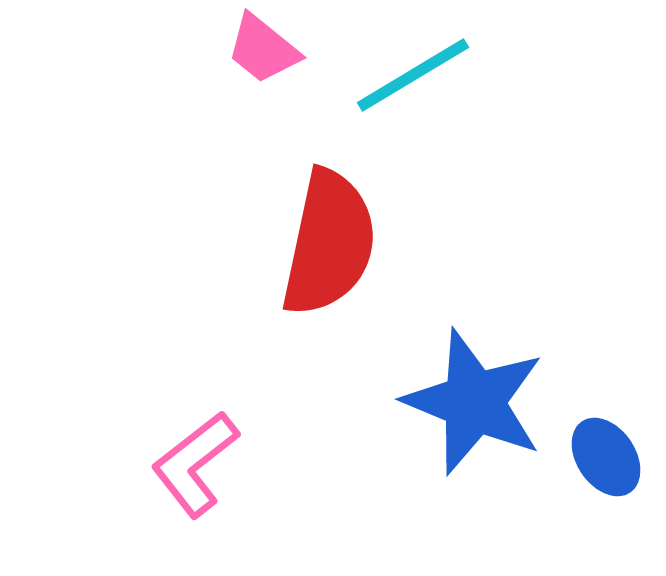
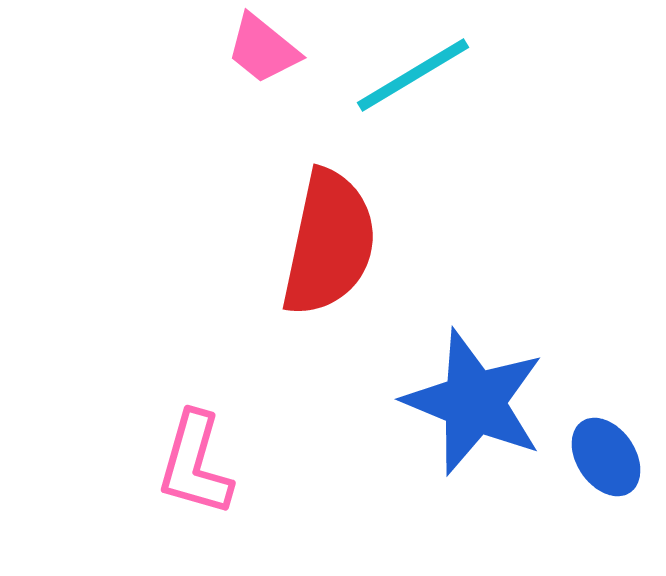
pink L-shape: rotated 36 degrees counterclockwise
